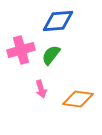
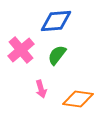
blue diamond: moved 2 px left
pink cross: rotated 24 degrees counterclockwise
green semicircle: moved 6 px right
